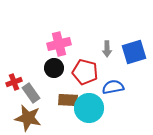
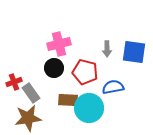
blue square: rotated 25 degrees clockwise
brown star: rotated 20 degrees counterclockwise
